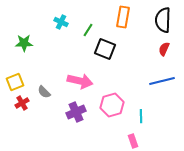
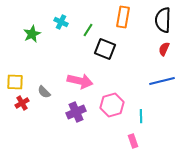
green star: moved 8 px right, 9 px up; rotated 24 degrees counterclockwise
yellow square: rotated 24 degrees clockwise
